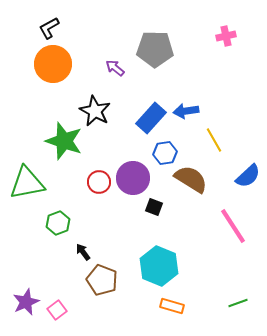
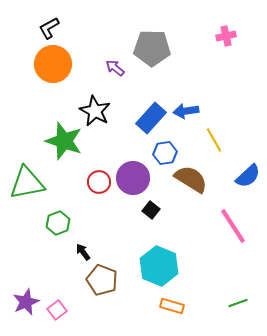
gray pentagon: moved 3 px left, 1 px up
black square: moved 3 px left, 3 px down; rotated 18 degrees clockwise
